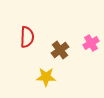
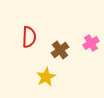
red semicircle: moved 2 px right
yellow star: rotated 30 degrees counterclockwise
